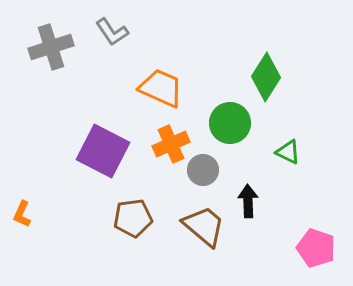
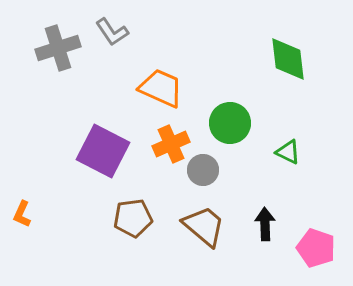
gray cross: moved 7 px right, 1 px down
green diamond: moved 22 px right, 18 px up; rotated 39 degrees counterclockwise
black arrow: moved 17 px right, 23 px down
